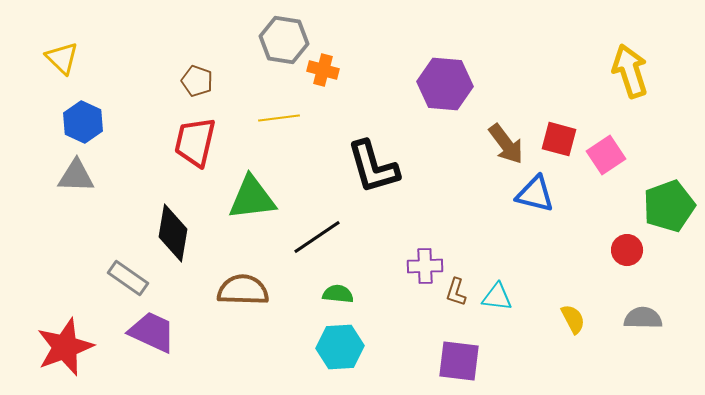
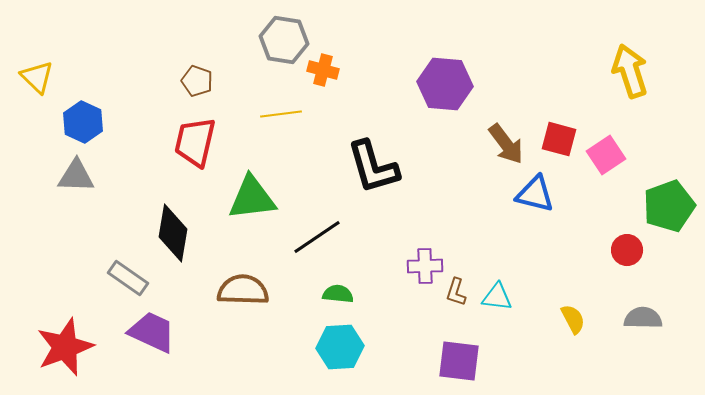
yellow triangle: moved 25 px left, 19 px down
yellow line: moved 2 px right, 4 px up
